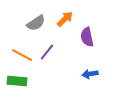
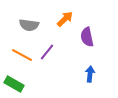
gray semicircle: moved 7 px left, 2 px down; rotated 42 degrees clockwise
blue arrow: rotated 105 degrees clockwise
green rectangle: moved 3 px left, 3 px down; rotated 24 degrees clockwise
